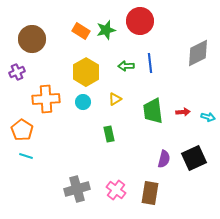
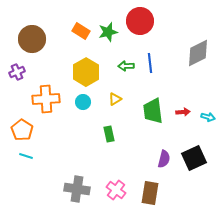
green star: moved 2 px right, 2 px down
gray cross: rotated 25 degrees clockwise
